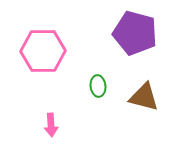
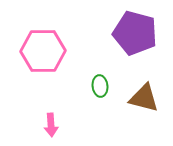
green ellipse: moved 2 px right
brown triangle: moved 1 px down
